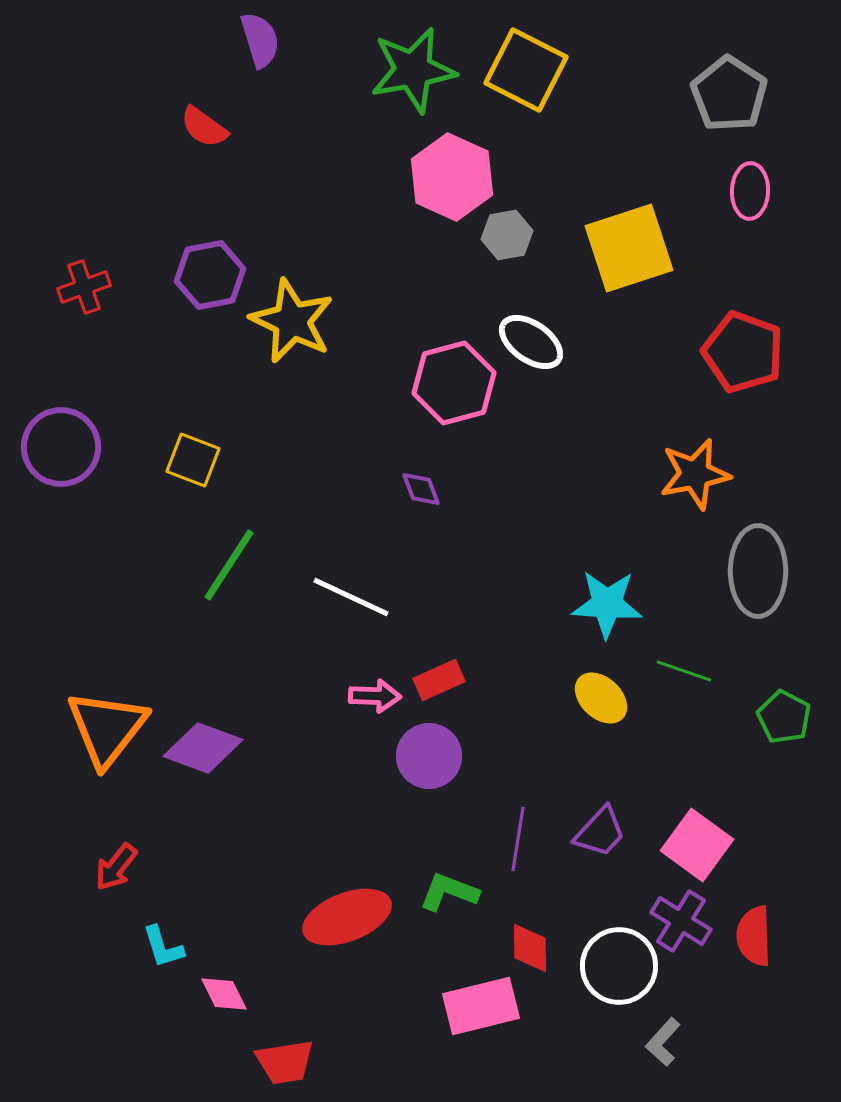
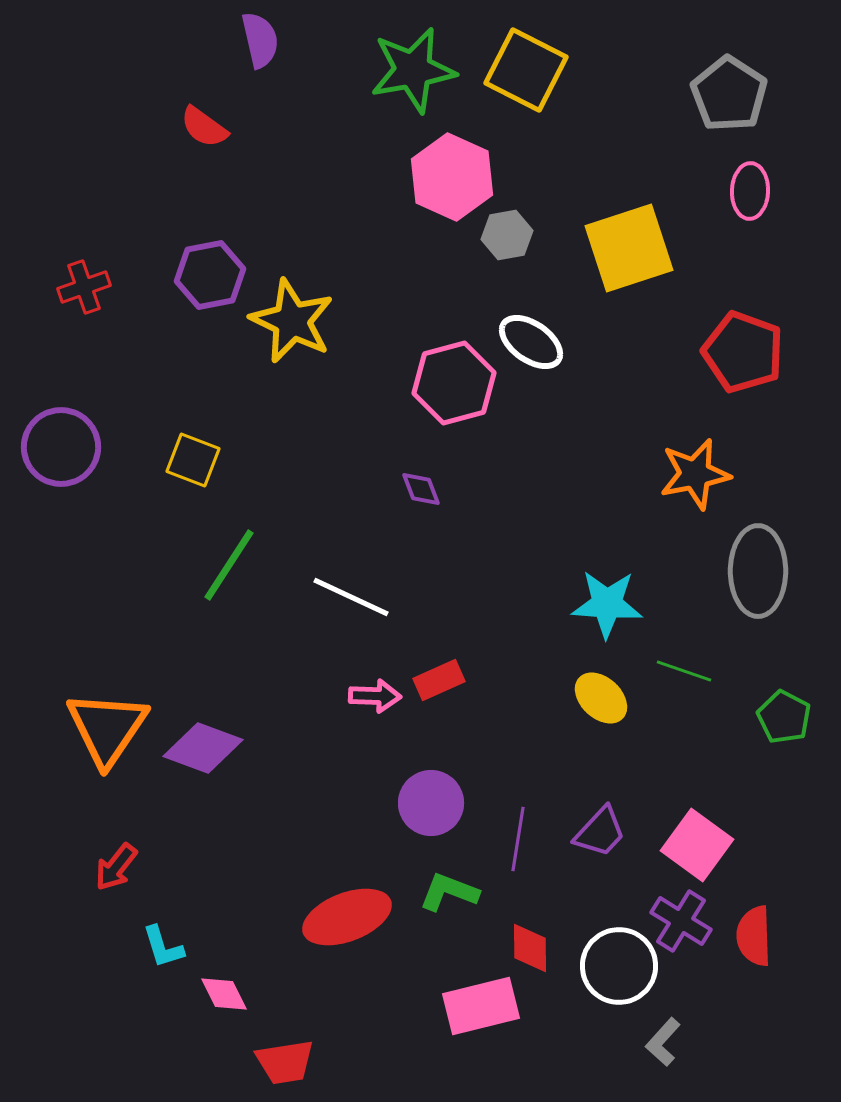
purple semicircle at (260, 40): rotated 4 degrees clockwise
orange triangle at (107, 728): rotated 4 degrees counterclockwise
purple circle at (429, 756): moved 2 px right, 47 px down
